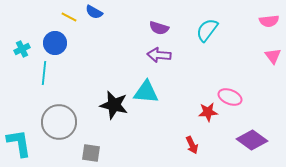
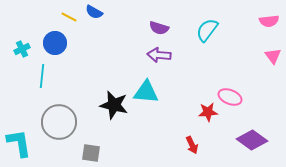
cyan line: moved 2 px left, 3 px down
